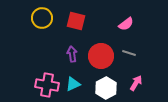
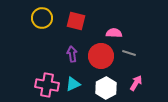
pink semicircle: moved 12 px left, 9 px down; rotated 140 degrees counterclockwise
